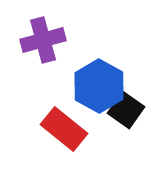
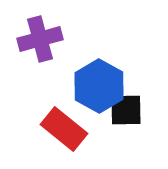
purple cross: moved 3 px left, 1 px up
black square: rotated 36 degrees counterclockwise
